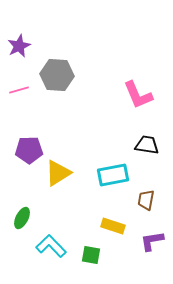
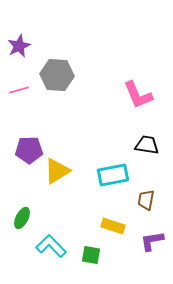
yellow triangle: moved 1 px left, 2 px up
